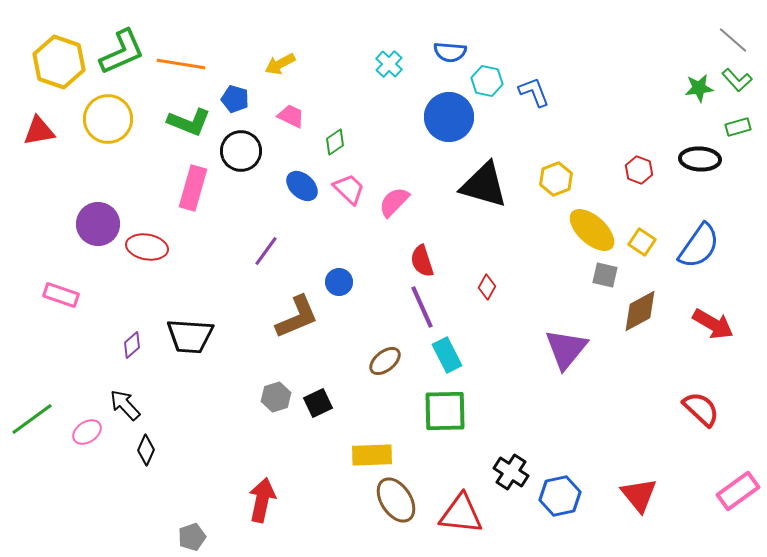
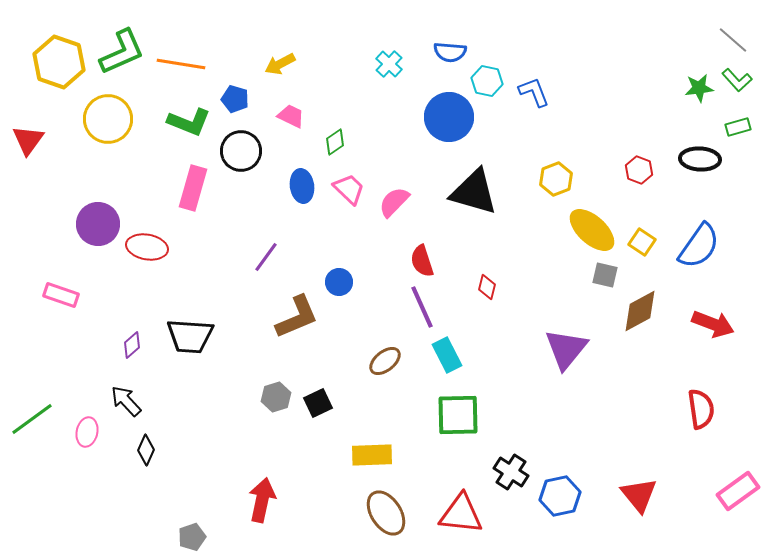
red triangle at (39, 131): moved 11 px left, 9 px down; rotated 44 degrees counterclockwise
black triangle at (484, 185): moved 10 px left, 7 px down
blue ellipse at (302, 186): rotated 40 degrees clockwise
purple line at (266, 251): moved 6 px down
red diamond at (487, 287): rotated 15 degrees counterclockwise
red arrow at (713, 324): rotated 9 degrees counterclockwise
black arrow at (125, 405): moved 1 px right, 4 px up
red semicircle at (701, 409): rotated 39 degrees clockwise
green square at (445, 411): moved 13 px right, 4 px down
pink ellipse at (87, 432): rotated 44 degrees counterclockwise
brown ellipse at (396, 500): moved 10 px left, 13 px down
